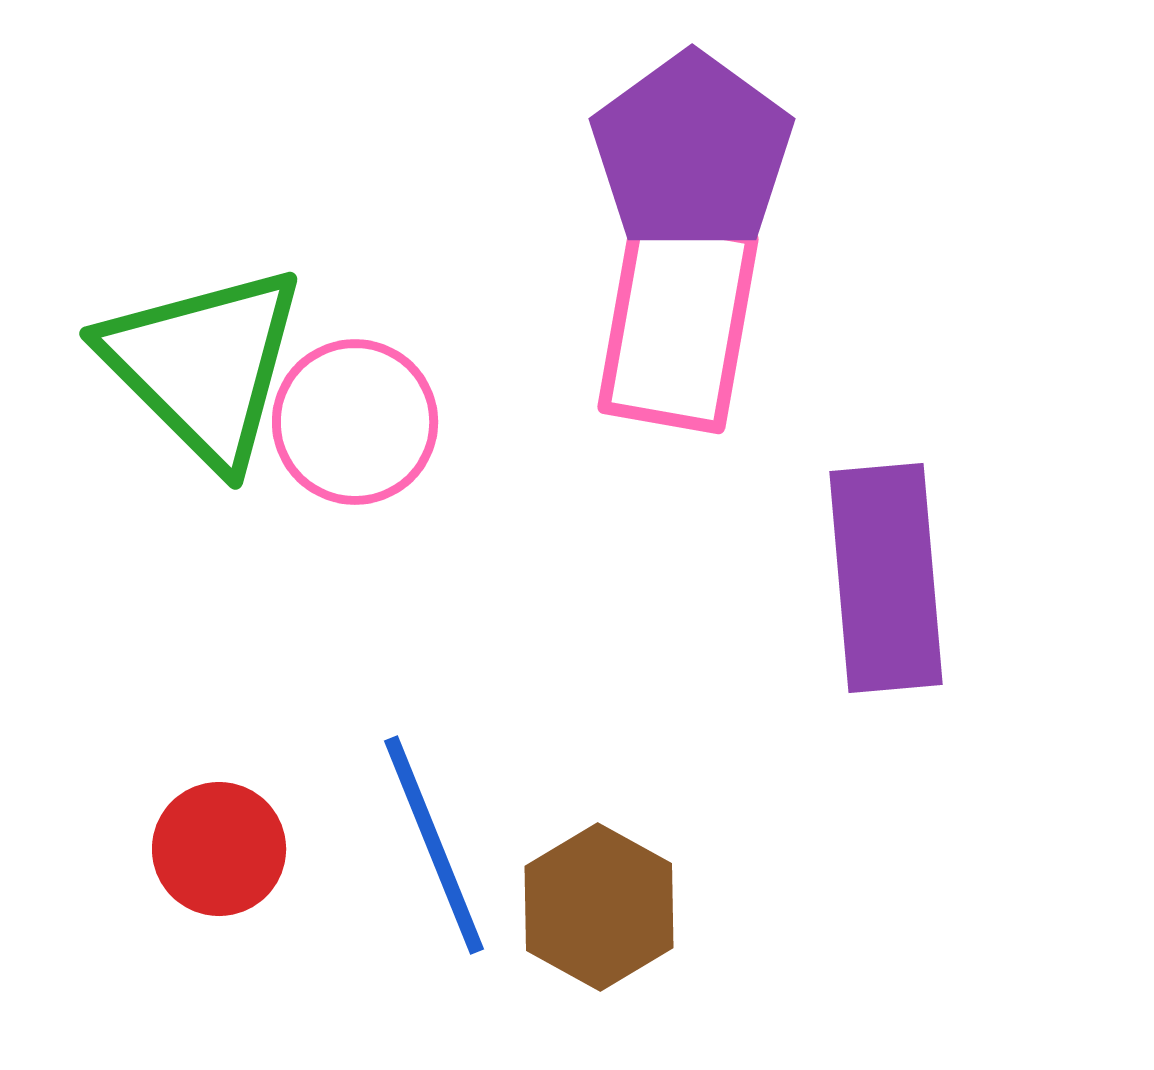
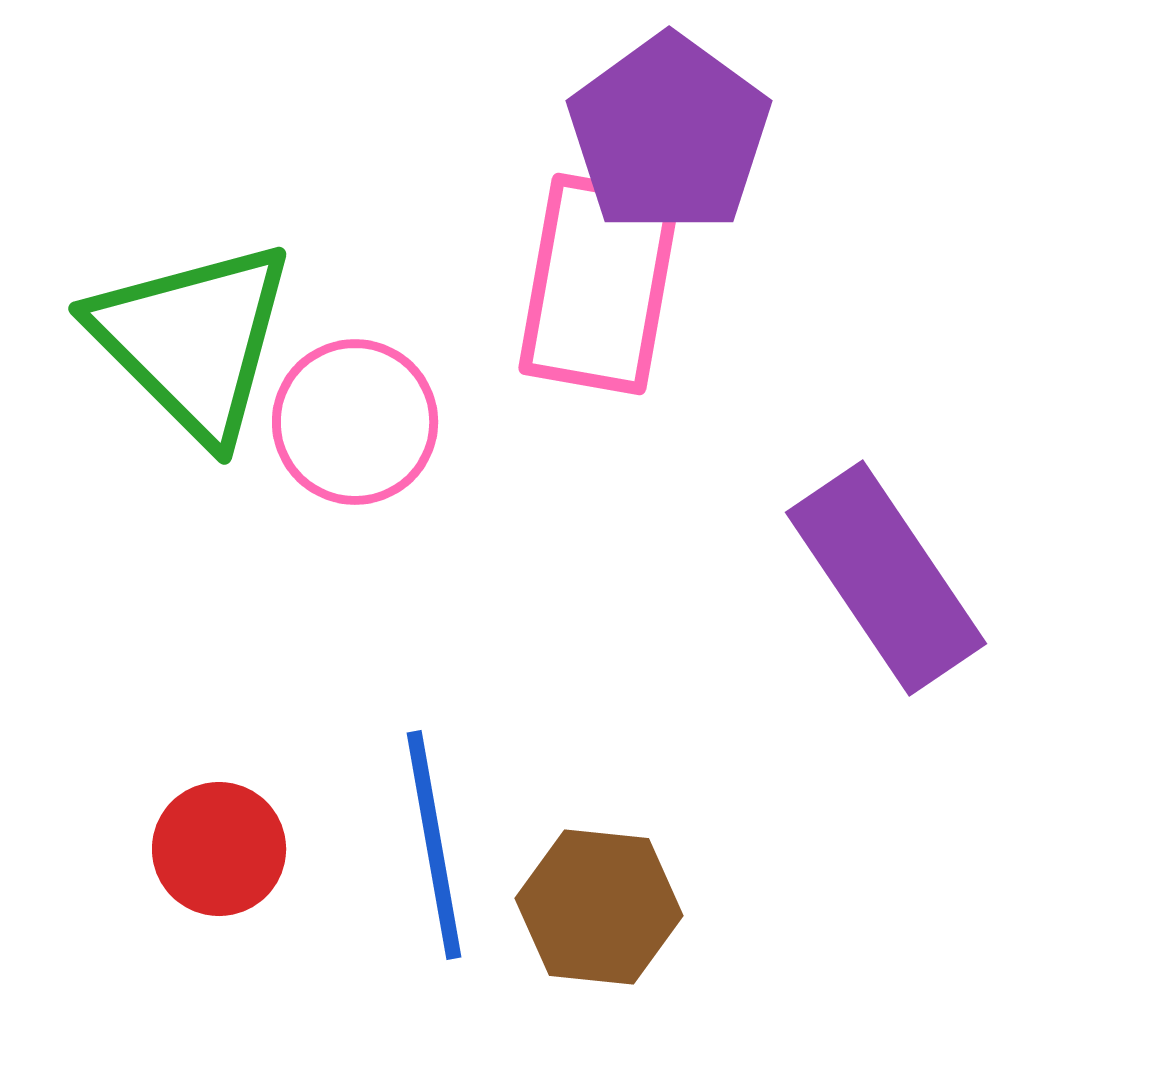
purple pentagon: moved 23 px left, 18 px up
pink rectangle: moved 79 px left, 39 px up
green triangle: moved 11 px left, 25 px up
purple rectangle: rotated 29 degrees counterclockwise
blue line: rotated 12 degrees clockwise
brown hexagon: rotated 23 degrees counterclockwise
